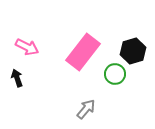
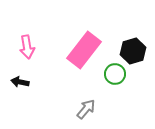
pink arrow: rotated 55 degrees clockwise
pink rectangle: moved 1 px right, 2 px up
black arrow: moved 3 px right, 4 px down; rotated 60 degrees counterclockwise
